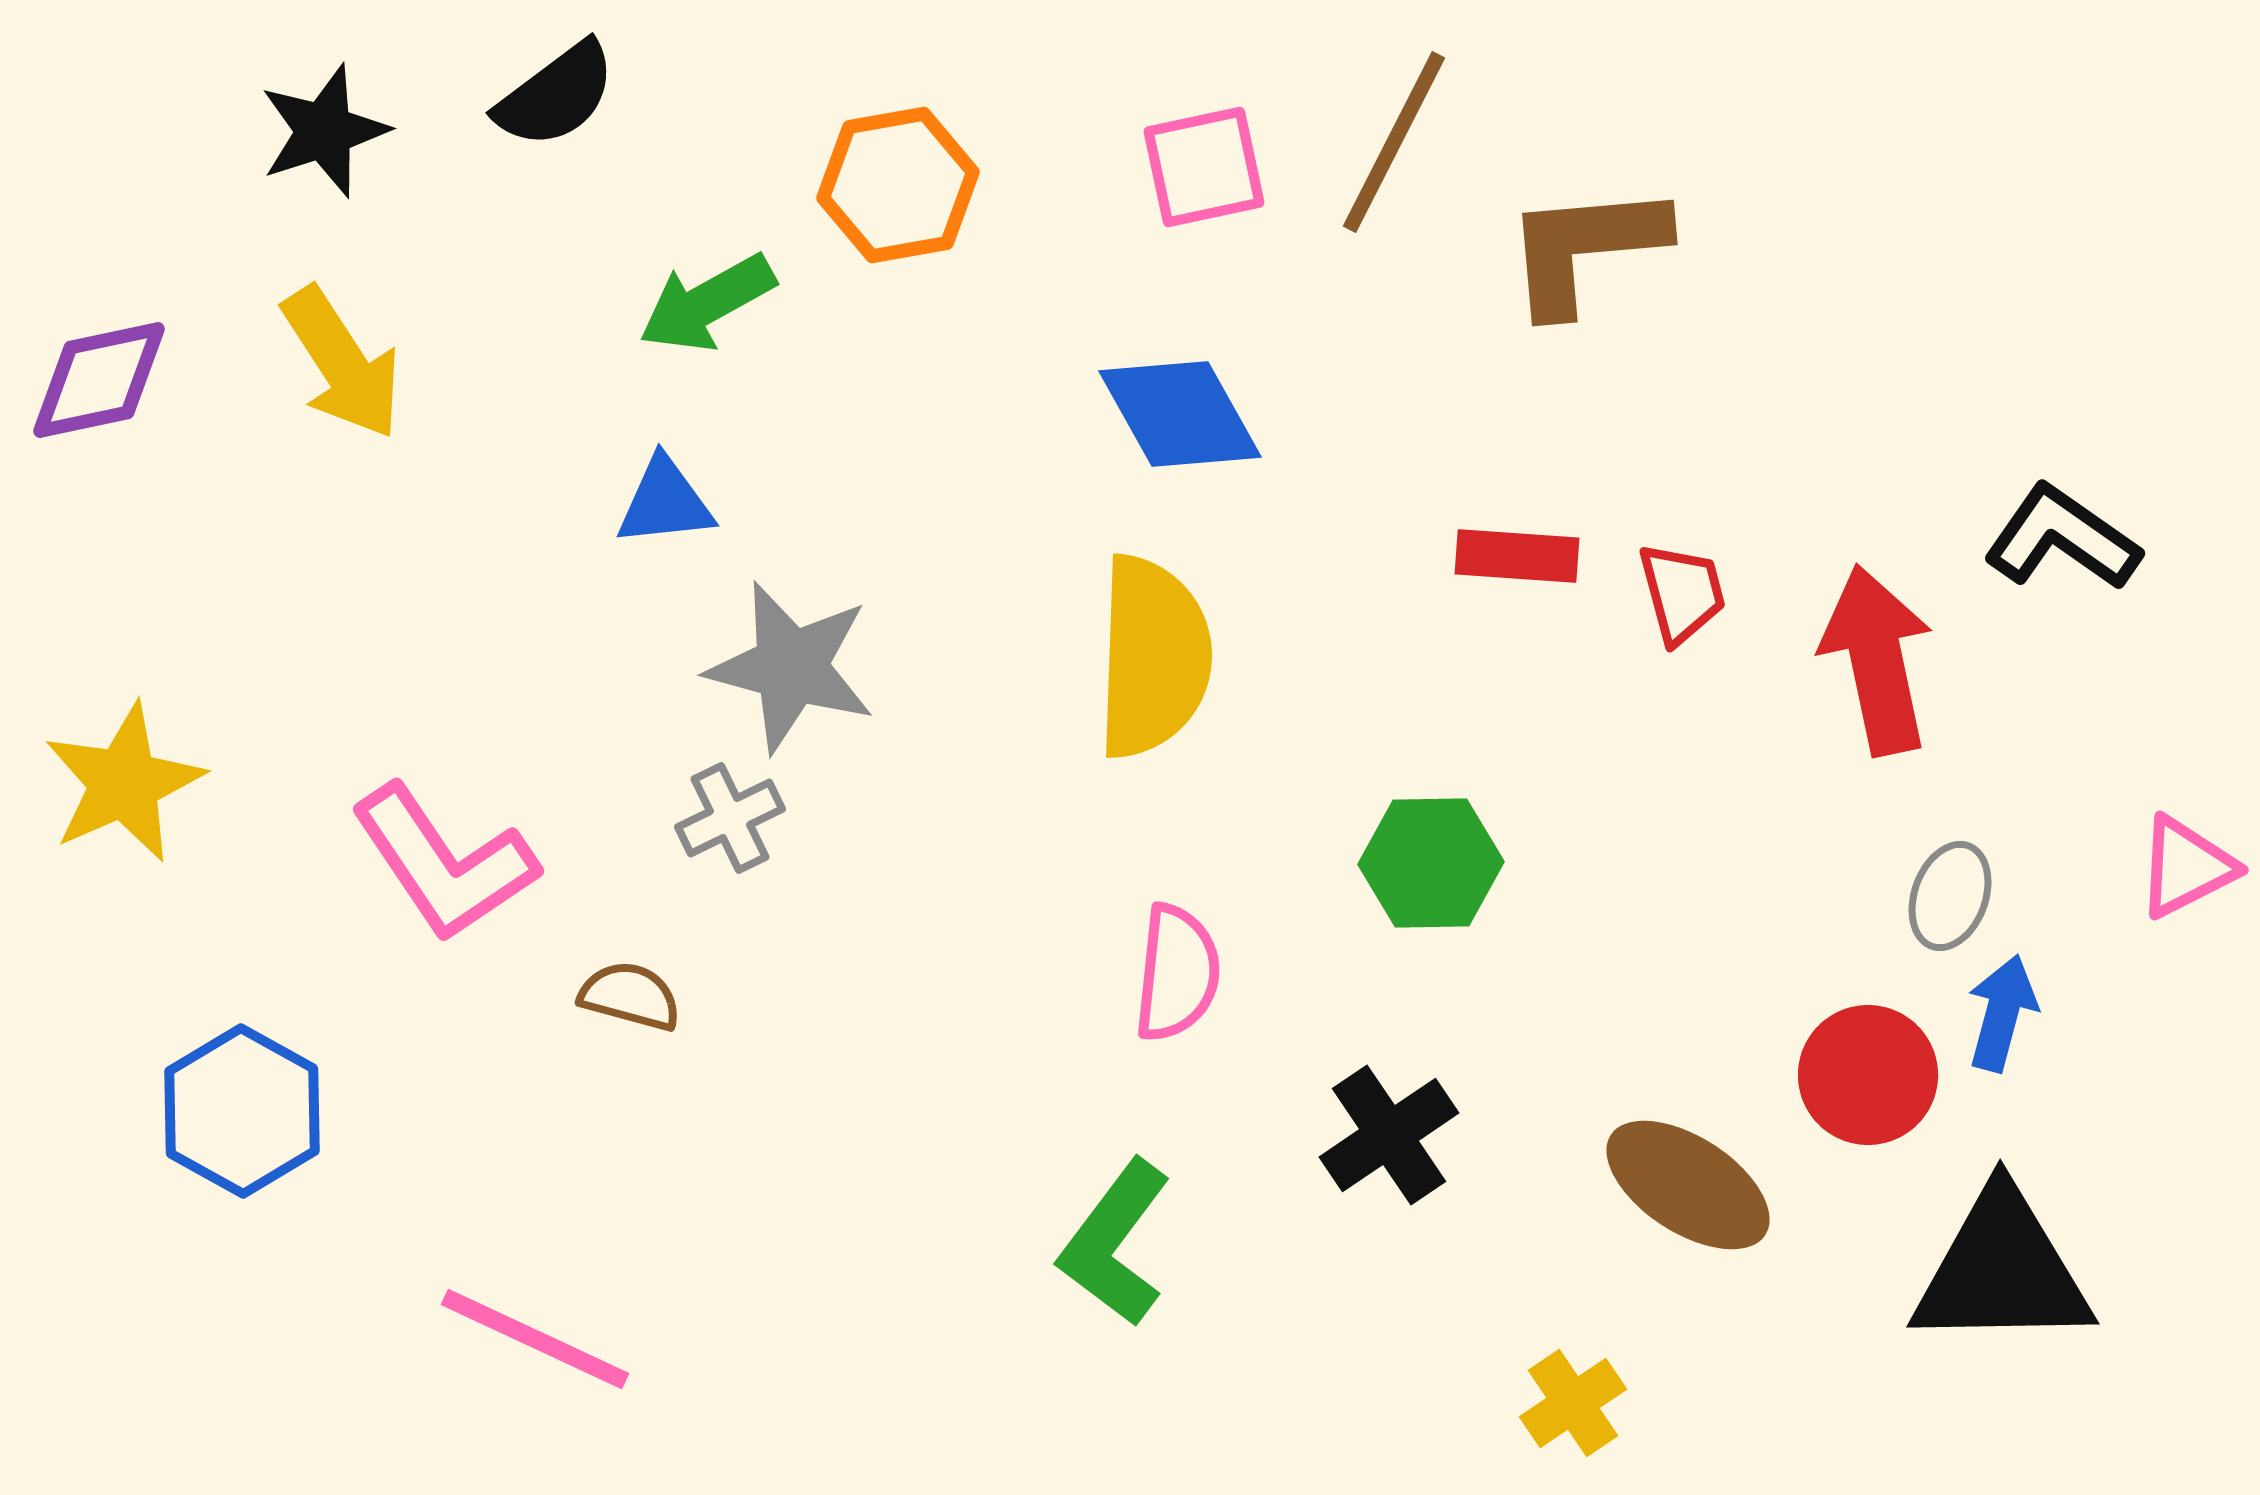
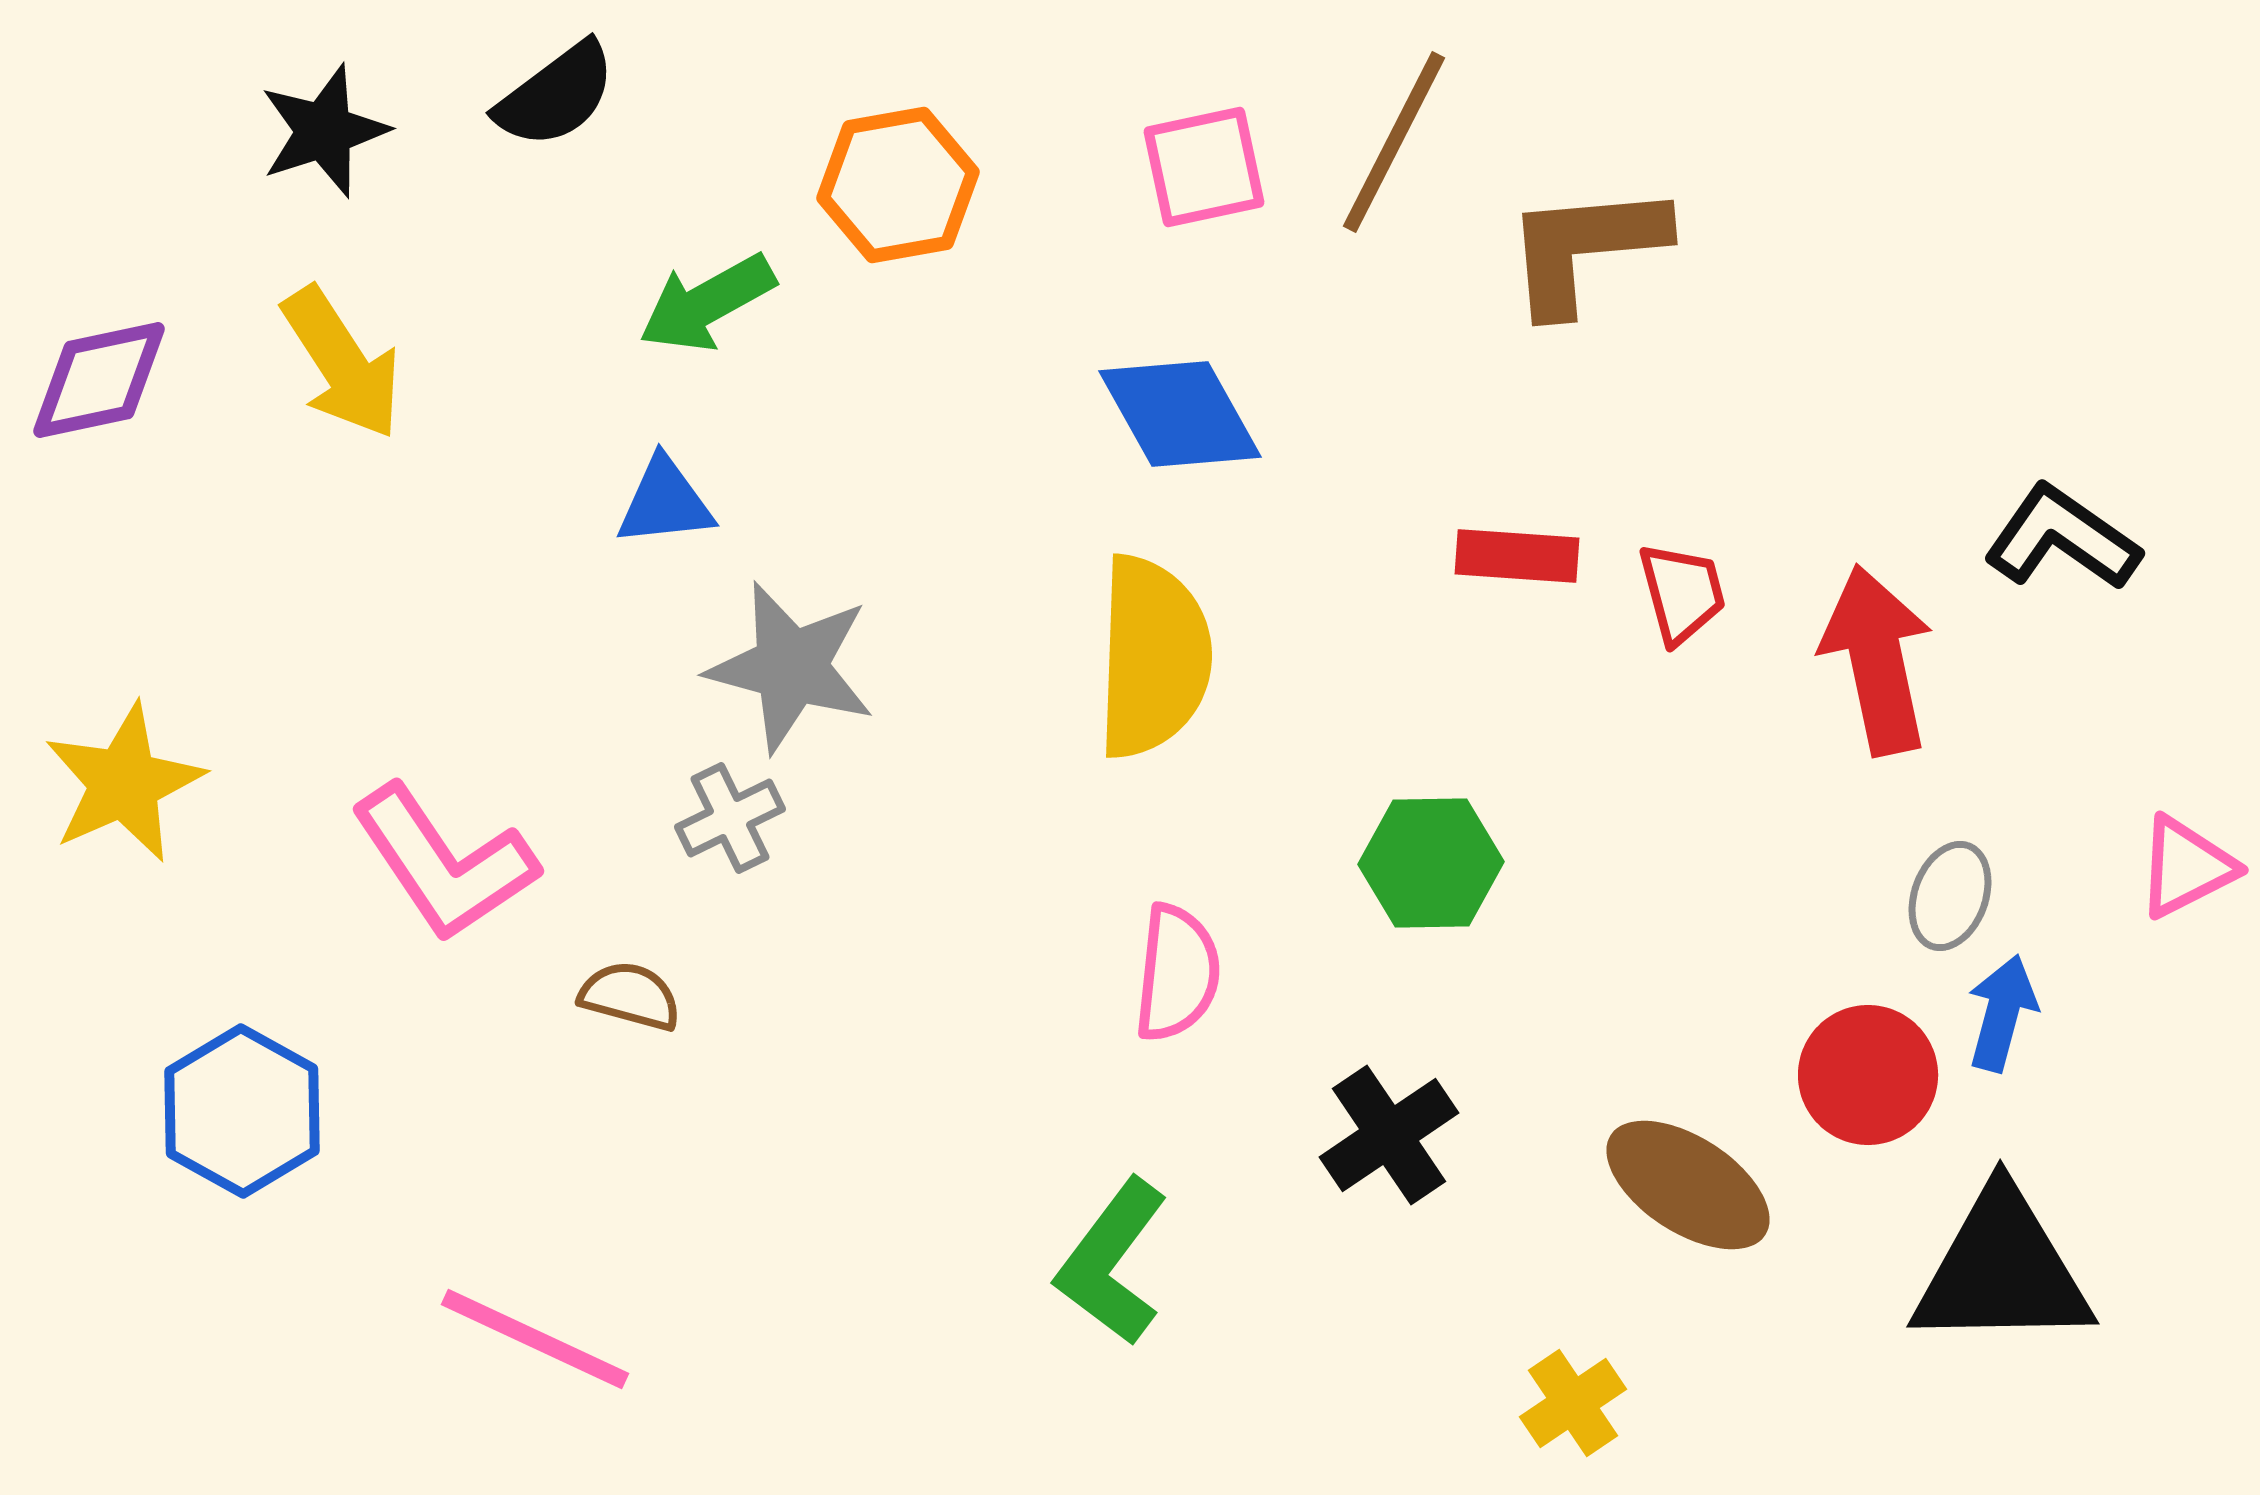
green L-shape: moved 3 px left, 19 px down
